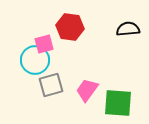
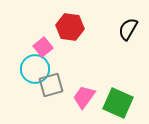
black semicircle: rotated 55 degrees counterclockwise
pink square: moved 1 px left, 3 px down; rotated 24 degrees counterclockwise
cyan circle: moved 9 px down
pink trapezoid: moved 3 px left, 7 px down
green square: rotated 20 degrees clockwise
